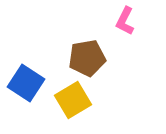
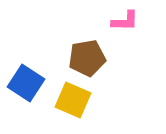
pink L-shape: rotated 116 degrees counterclockwise
yellow square: rotated 36 degrees counterclockwise
